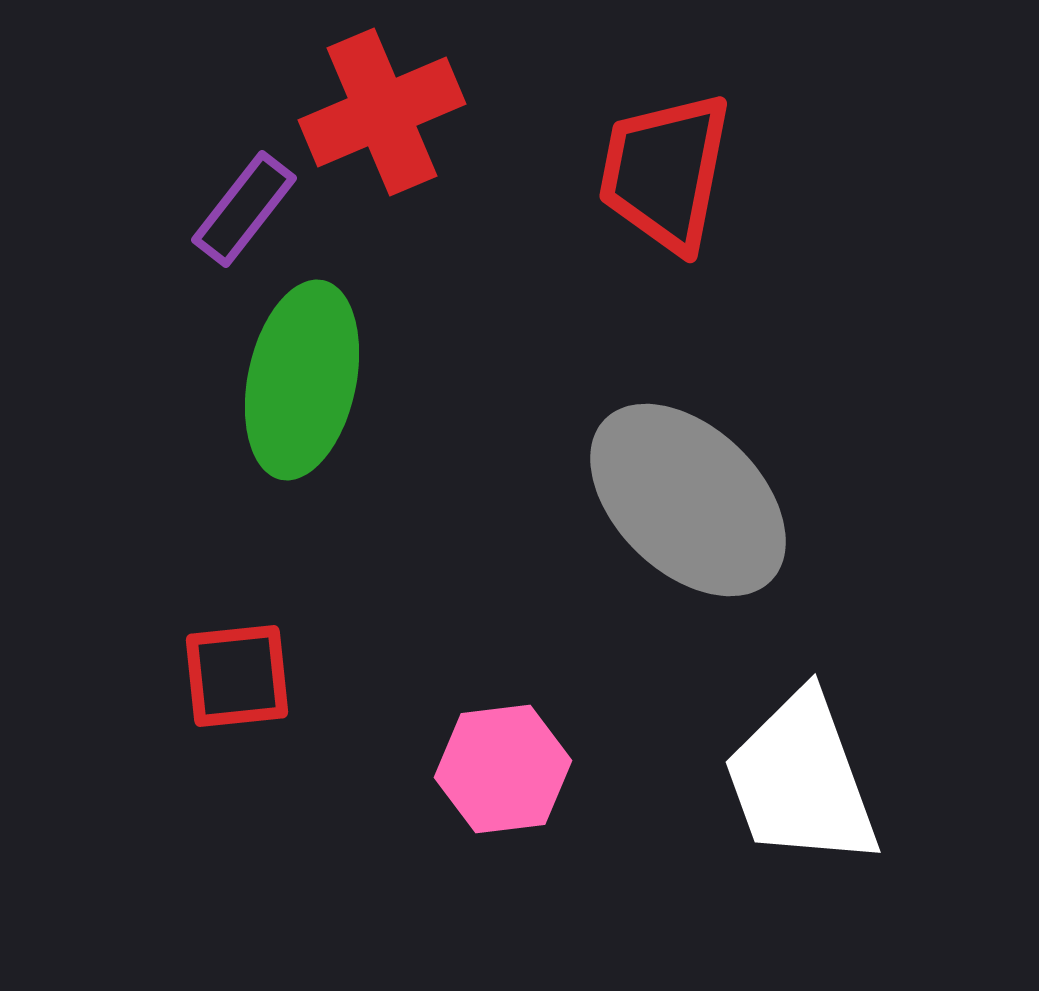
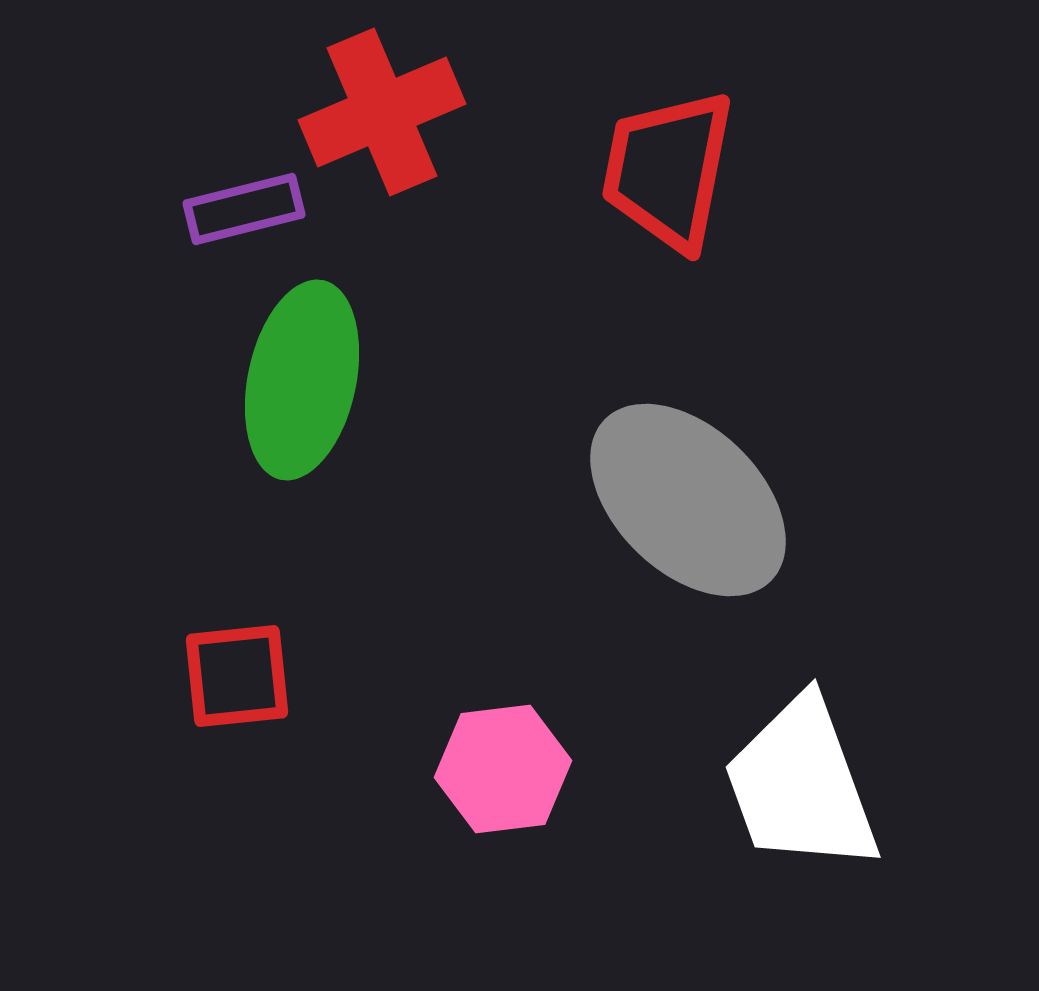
red trapezoid: moved 3 px right, 2 px up
purple rectangle: rotated 38 degrees clockwise
white trapezoid: moved 5 px down
